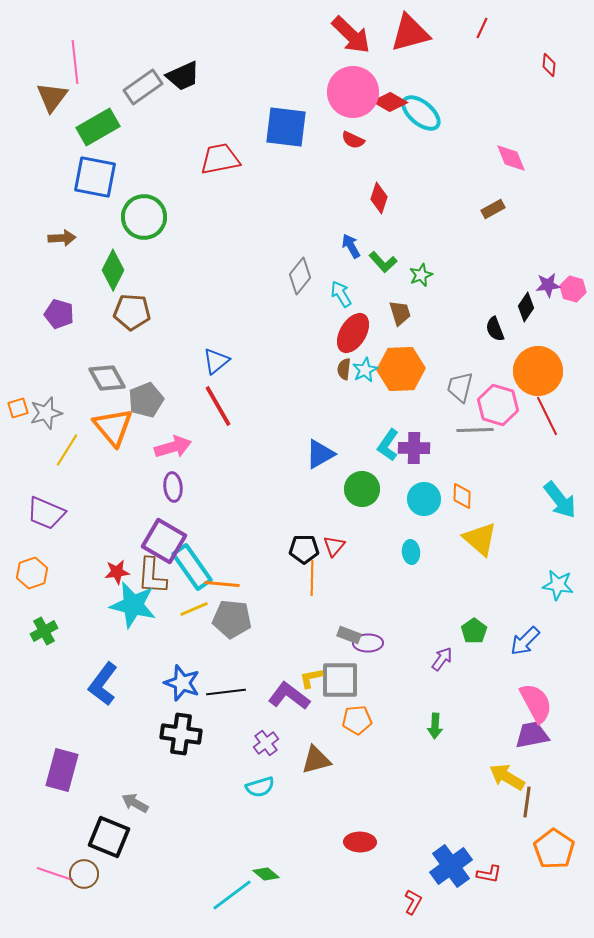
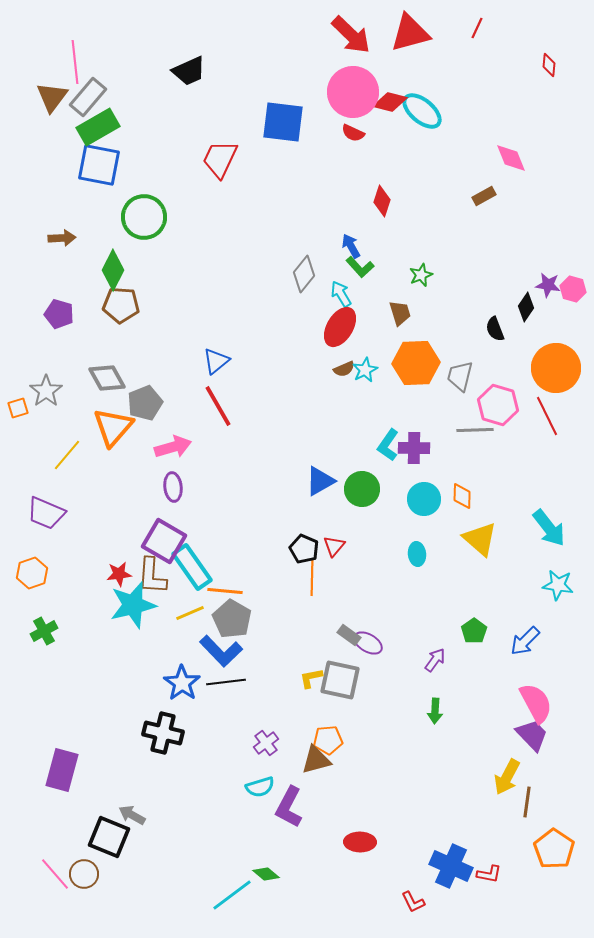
red line at (482, 28): moved 5 px left
black trapezoid at (183, 76): moved 6 px right, 5 px up
gray rectangle at (143, 87): moved 55 px left, 10 px down; rotated 15 degrees counterclockwise
red diamond at (390, 102): rotated 16 degrees counterclockwise
cyan ellipse at (421, 113): moved 1 px right, 2 px up
blue square at (286, 127): moved 3 px left, 5 px up
red semicircle at (353, 140): moved 7 px up
red trapezoid at (220, 159): rotated 54 degrees counterclockwise
blue square at (95, 177): moved 4 px right, 12 px up
red diamond at (379, 198): moved 3 px right, 3 px down
brown rectangle at (493, 209): moved 9 px left, 13 px up
green L-shape at (383, 262): moved 23 px left, 5 px down
gray diamond at (300, 276): moved 4 px right, 2 px up
purple star at (548, 285): rotated 15 degrees clockwise
brown pentagon at (132, 312): moved 11 px left, 7 px up
red ellipse at (353, 333): moved 13 px left, 6 px up
brown semicircle at (344, 369): rotated 120 degrees counterclockwise
orange hexagon at (401, 369): moved 15 px right, 6 px up
orange circle at (538, 371): moved 18 px right, 3 px up
gray trapezoid at (460, 387): moved 11 px up
gray pentagon at (146, 400): moved 1 px left, 3 px down
gray star at (46, 413): moved 22 px up; rotated 20 degrees counterclockwise
orange triangle at (113, 427): rotated 21 degrees clockwise
yellow line at (67, 450): moved 5 px down; rotated 8 degrees clockwise
blue triangle at (320, 454): moved 27 px down
cyan arrow at (560, 500): moved 11 px left, 28 px down
black pentagon at (304, 549): rotated 24 degrees clockwise
cyan ellipse at (411, 552): moved 6 px right, 2 px down
red star at (117, 572): moved 2 px right, 2 px down
orange line at (222, 584): moved 3 px right, 7 px down
cyan star at (133, 605): rotated 27 degrees counterclockwise
yellow line at (194, 609): moved 4 px left, 4 px down
gray pentagon at (232, 619): rotated 24 degrees clockwise
gray rectangle at (349, 635): rotated 15 degrees clockwise
purple ellipse at (368, 643): rotated 32 degrees clockwise
purple arrow at (442, 659): moved 7 px left, 1 px down
gray square at (340, 680): rotated 12 degrees clockwise
blue star at (182, 683): rotated 15 degrees clockwise
blue L-shape at (103, 684): moved 118 px right, 33 px up; rotated 81 degrees counterclockwise
black line at (226, 692): moved 10 px up
purple L-shape at (289, 696): moved 111 px down; rotated 99 degrees counterclockwise
orange pentagon at (357, 720): moved 29 px left, 20 px down
green arrow at (435, 726): moved 15 px up
black cross at (181, 734): moved 18 px left, 1 px up; rotated 6 degrees clockwise
purple trapezoid at (532, 735): rotated 57 degrees clockwise
yellow arrow at (507, 777): rotated 93 degrees counterclockwise
gray arrow at (135, 803): moved 3 px left, 12 px down
blue cross at (451, 866): rotated 30 degrees counterclockwise
pink line at (55, 874): rotated 30 degrees clockwise
red L-shape at (413, 902): rotated 125 degrees clockwise
